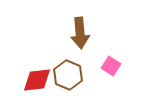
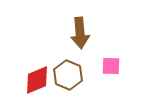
pink square: rotated 30 degrees counterclockwise
red diamond: rotated 16 degrees counterclockwise
